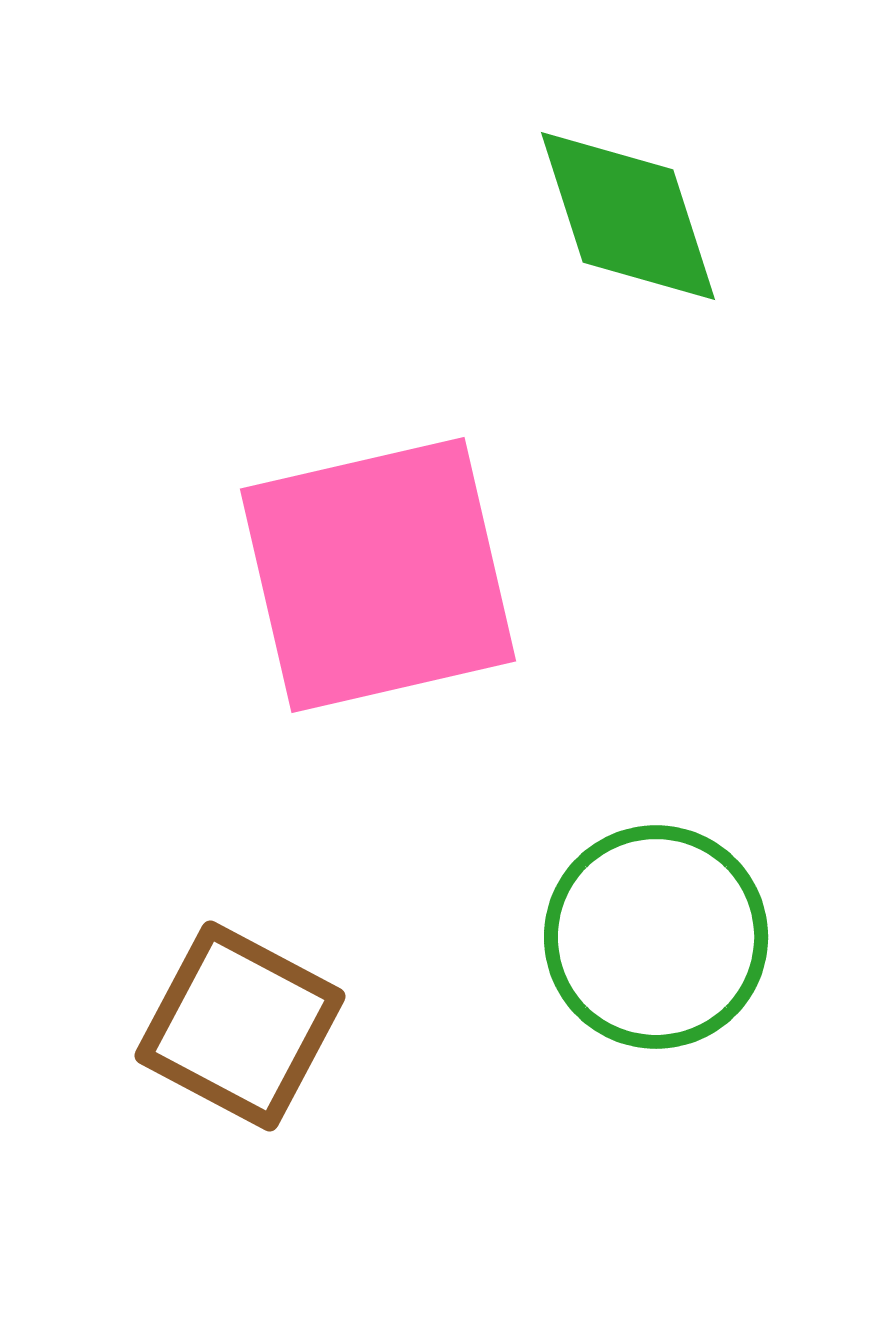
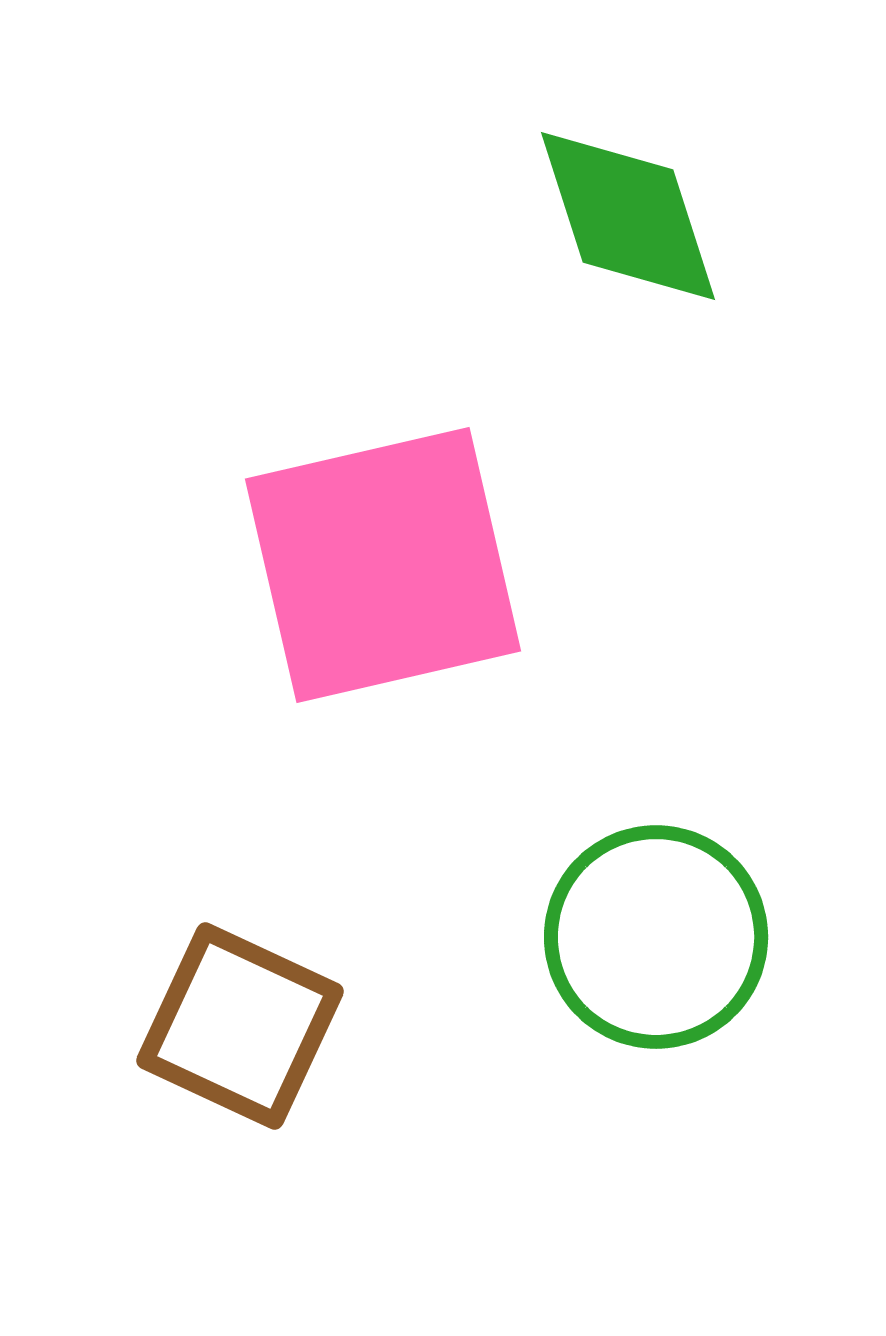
pink square: moved 5 px right, 10 px up
brown square: rotated 3 degrees counterclockwise
